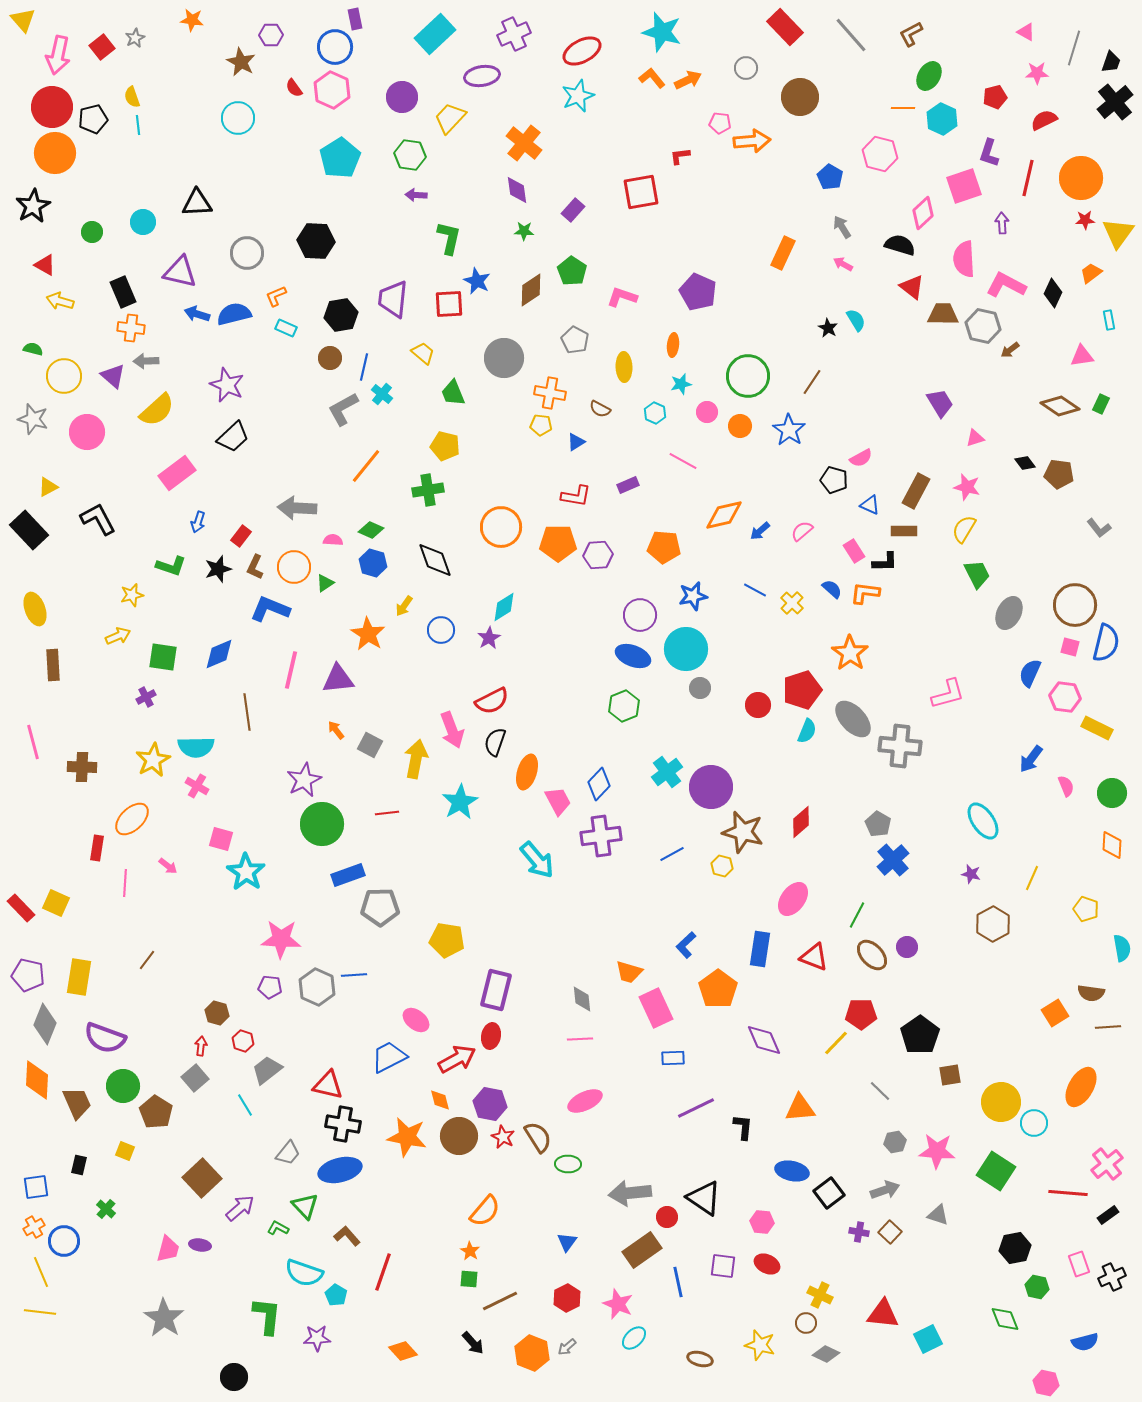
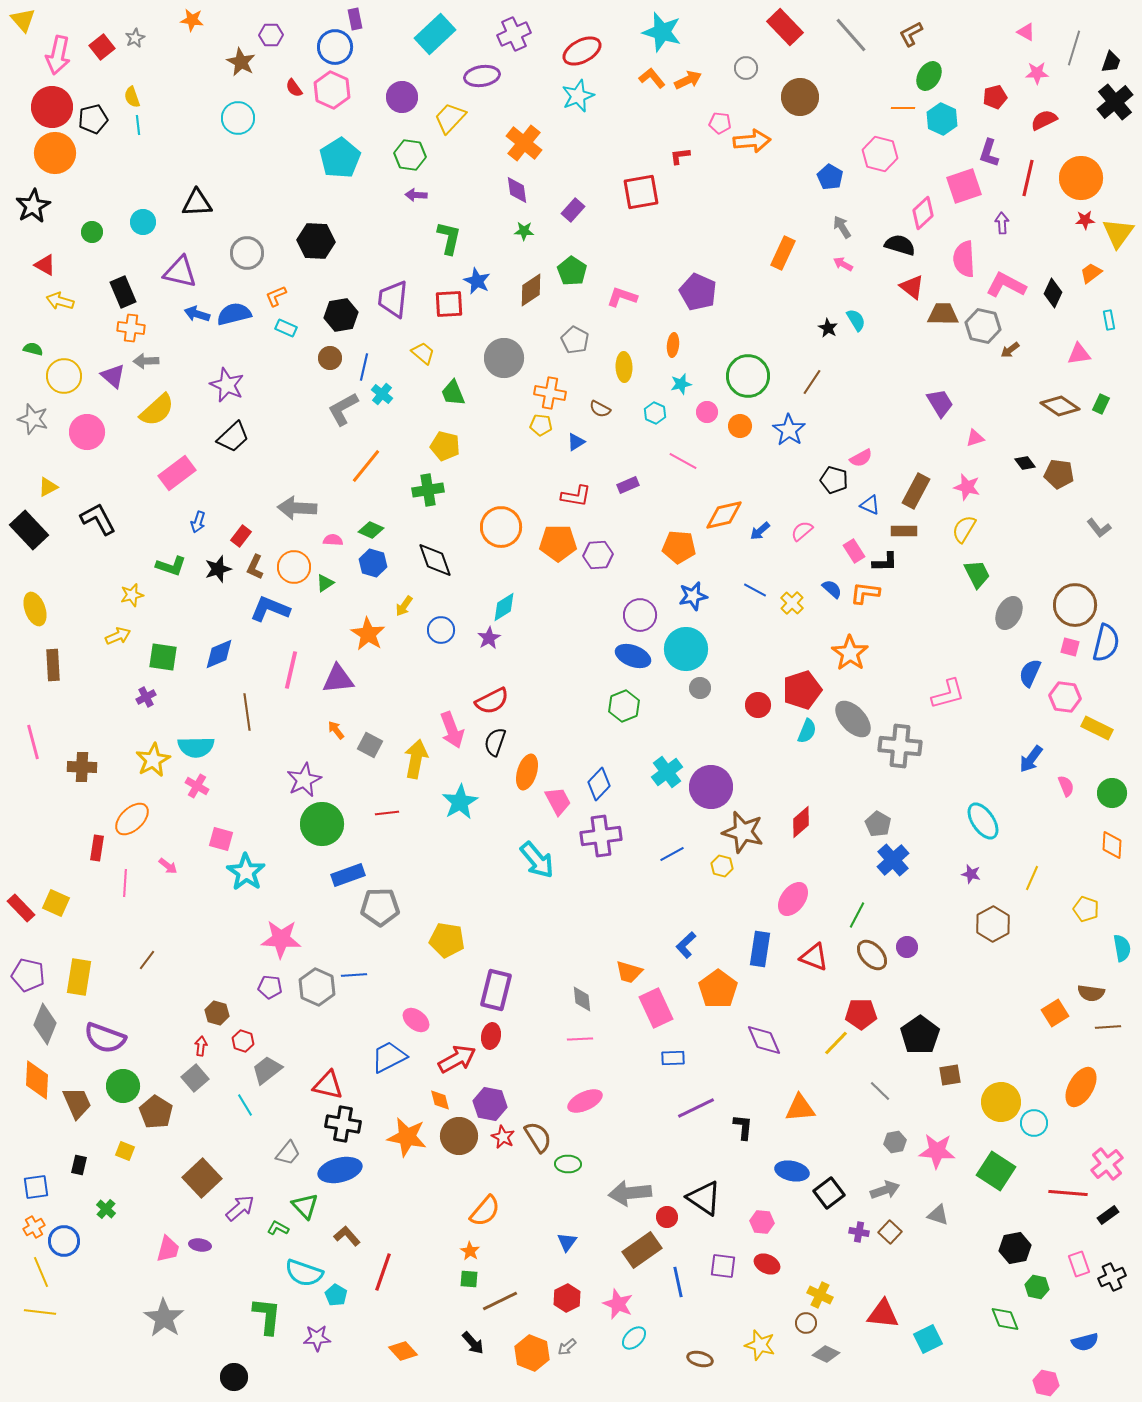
pink triangle at (1082, 356): moved 3 px left, 2 px up
orange pentagon at (664, 547): moved 15 px right
